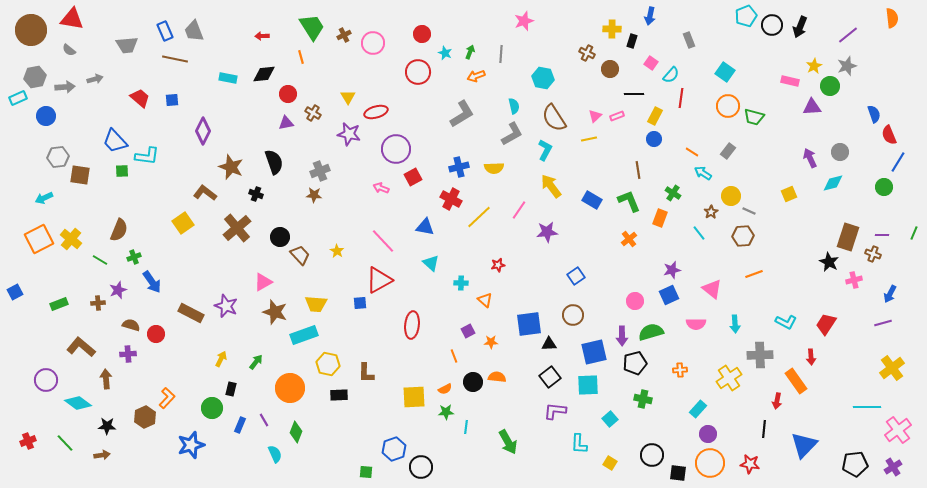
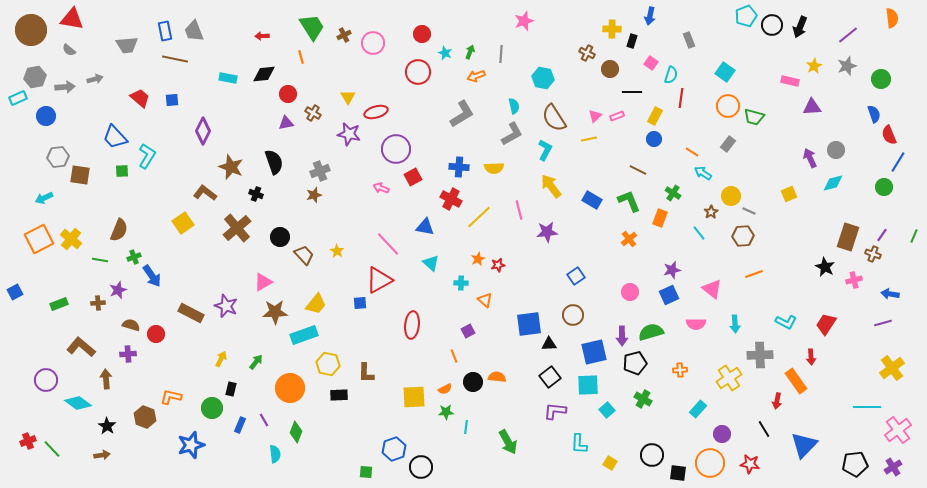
blue rectangle at (165, 31): rotated 12 degrees clockwise
cyan semicircle at (671, 75): rotated 24 degrees counterclockwise
green circle at (830, 86): moved 51 px right, 7 px up
black line at (634, 94): moved 2 px left, 2 px up
blue trapezoid at (115, 141): moved 4 px up
gray rectangle at (728, 151): moved 7 px up
gray circle at (840, 152): moved 4 px left, 2 px up
cyan L-shape at (147, 156): rotated 65 degrees counterclockwise
blue cross at (459, 167): rotated 18 degrees clockwise
brown line at (638, 170): rotated 54 degrees counterclockwise
brown star at (314, 195): rotated 21 degrees counterclockwise
pink line at (519, 210): rotated 48 degrees counterclockwise
green line at (914, 233): moved 3 px down
purple line at (882, 235): rotated 56 degrees counterclockwise
pink line at (383, 241): moved 5 px right, 3 px down
brown trapezoid at (300, 255): moved 4 px right
green line at (100, 260): rotated 21 degrees counterclockwise
black star at (829, 262): moved 4 px left, 5 px down
blue arrow at (152, 282): moved 6 px up
blue arrow at (890, 294): rotated 72 degrees clockwise
pink circle at (635, 301): moved 5 px left, 9 px up
yellow trapezoid at (316, 304): rotated 55 degrees counterclockwise
brown star at (275, 312): rotated 20 degrees counterclockwise
orange star at (491, 342): moved 13 px left, 83 px up; rotated 24 degrees counterclockwise
orange L-shape at (167, 398): moved 4 px right, 1 px up; rotated 120 degrees counterclockwise
green cross at (643, 399): rotated 18 degrees clockwise
brown hexagon at (145, 417): rotated 15 degrees counterclockwise
cyan square at (610, 419): moved 3 px left, 9 px up
black star at (107, 426): rotated 30 degrees clockwise
black line at (764, 429): rotated 36 degrees counterclockwise
purple circle at (708, 434): moved 14 px right
green line at (65, 443): moved 13 px left, 6 px down
cyan semicircle at (275, 454): rotated 18 degrees clockwise
